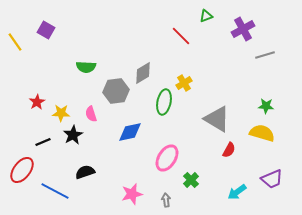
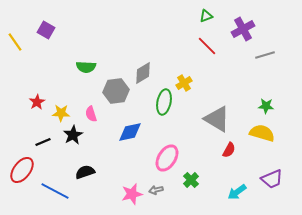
red line: moved 26 px right, 10 px down
gray arrow: moved 10 px left, 10 px up; rotated 96 degrees counterclockwise
